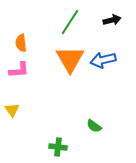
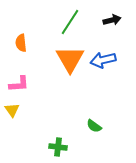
pink L-shape: moved 14 px down
